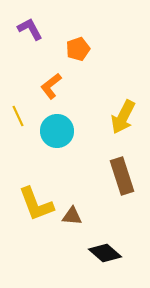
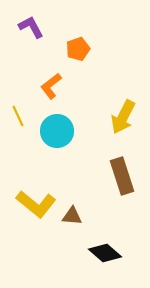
purple L-shape: moved 1 px right, 2 px up
yellow L-shape: rotated 30 degrees counterclockwise
